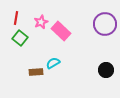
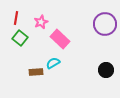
pink rectangle: moved 1 px left, 8 px down
